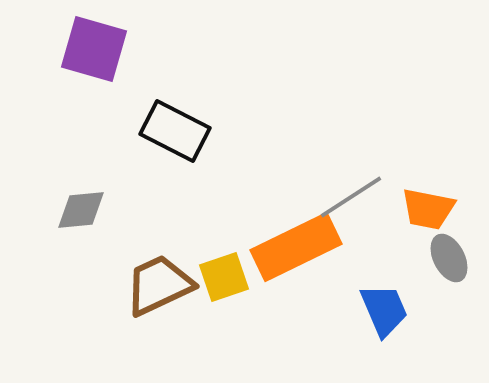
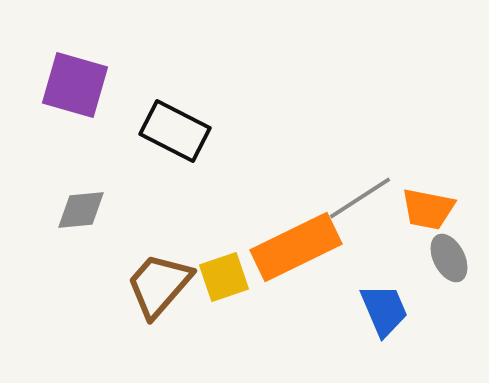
purple square: moved 19 px left, 36 px down
gray line: moved 9 px right, 1 px down
brown trapezoid: rotated 24 degrees counterclockwise
